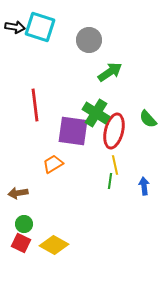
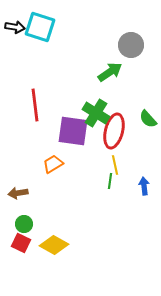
gray circle: moved 42 px right, 5 px down
